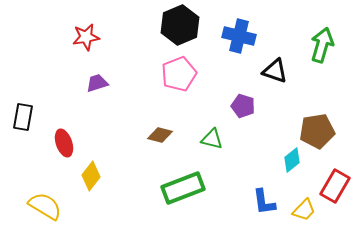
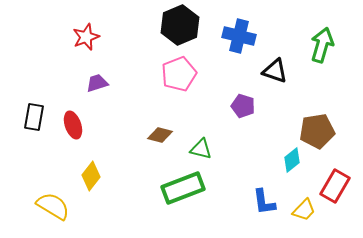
red star: rotated 12 degrees counterclockwise
black rectangle: moved 11 px right
green triangle: moved 11 px left, 10 px down
red ellipse: moved 9 px right, 18 px up
yellow semicircle: moved 8 px right
